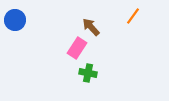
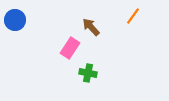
pink rectangle: moved 7 px left
